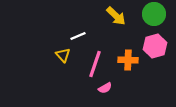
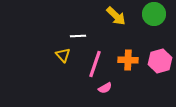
white line: rotated 21 degrees clockwise
pink hexagon: moved 5 px right, 15 px down
